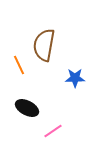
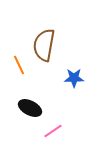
blue star: moved 1 px left
black ellipse: moved 3 px right
